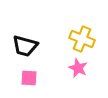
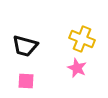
pink star: moved 1 px left
pink square: moved 3 px left, 3 px down
